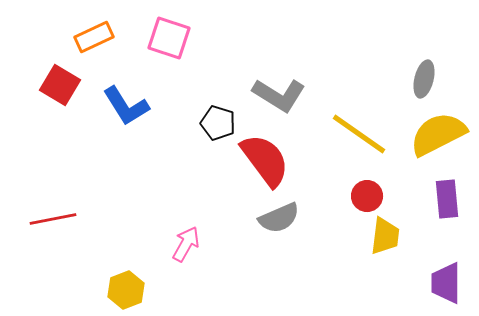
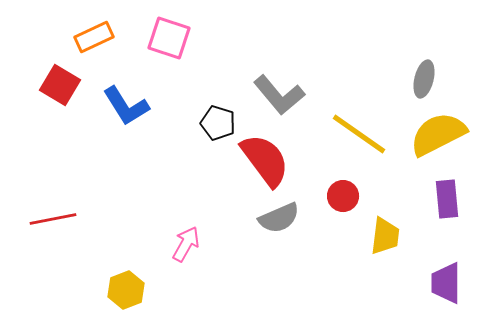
gray L-shape: rotated 18 degrees clockwise
red circle: moved 24 px left
